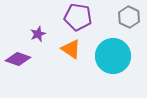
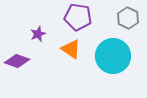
gray hexagon: moved 1 px left, 1 px down
purple diamond: moved 1 px left, 2 px down
